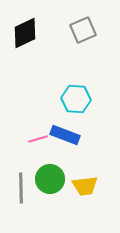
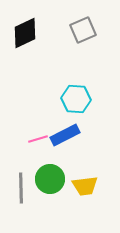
blue rectangle: rotated 48 degrees counterclockwise
